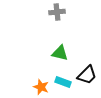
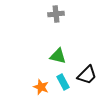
gray cross: moved 1 px left, 2 px down
green triangle: moved 2 px left, 3 px down
cyan rectangle: rotated 42 degrees clockwise
